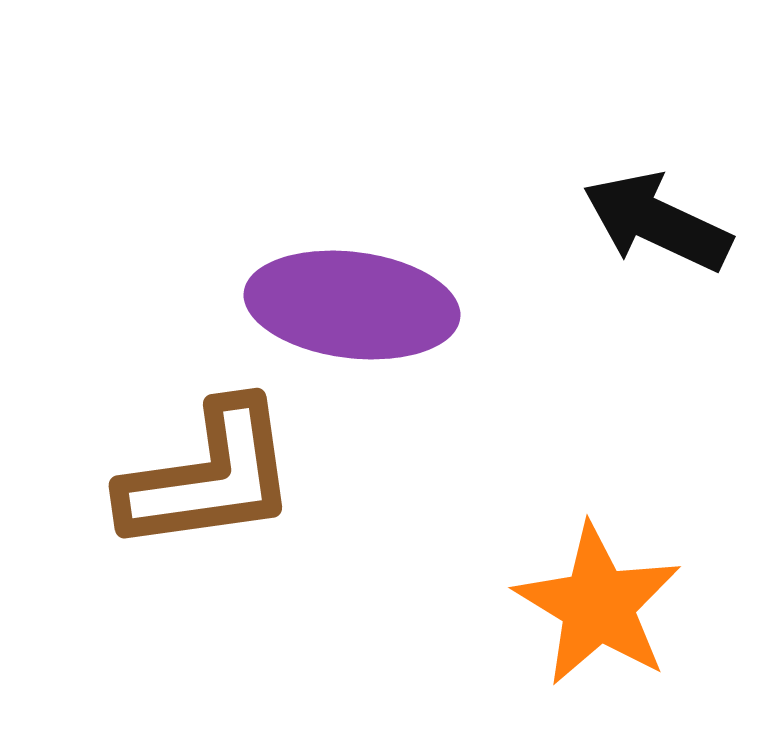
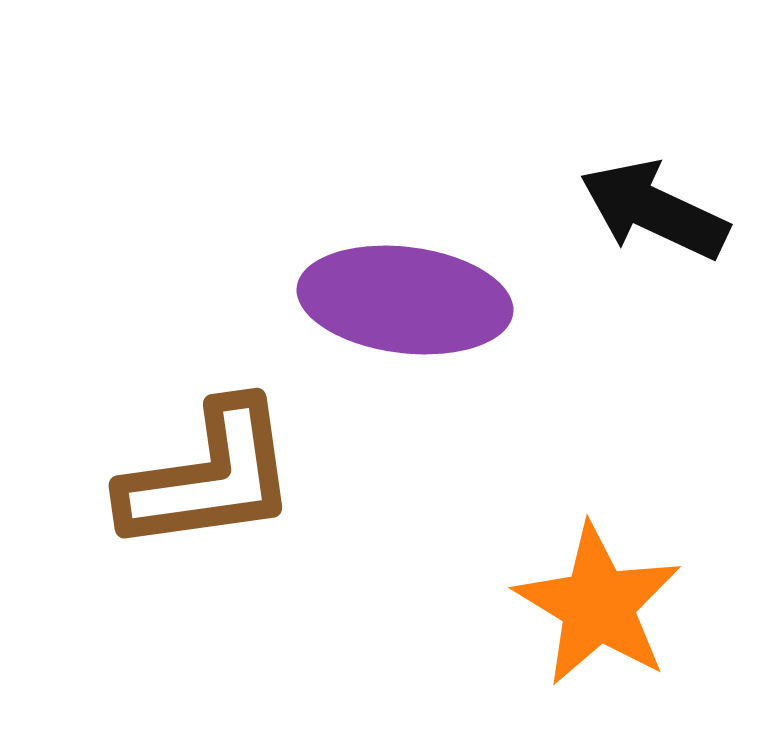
black arrow: moved 3 px left, 12 px up
purple ellipse: moved 53 px right, 5 px up
